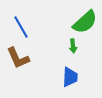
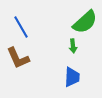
blue trapezoid: moved 2 px right
